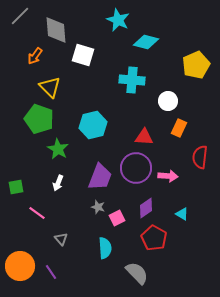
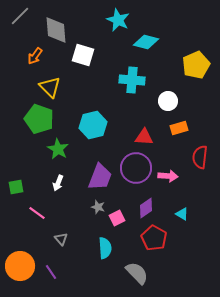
orange rectangle: rotated 48 degrees clockwise
